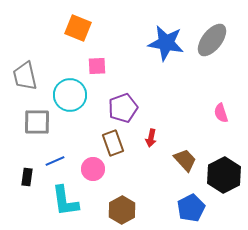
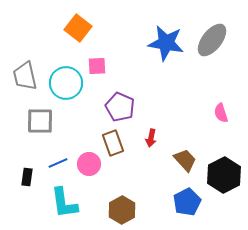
orange square: rotated 16 degrees clockwise
cyan circle: moved 4 px left, 12 px up
purple pentagon: moved 3 px left, 1 px up; rotated 28 degrees counterclockwise
gray square: moved 3 px right, 1 px up
blue line: moved 3 px right, 2 px down
pink circle: moved 4 px left, 5 px up
cyan L-shape: moved 1 px left, 2 px down
blue pentagon: moved 4 px left, 6 px up
